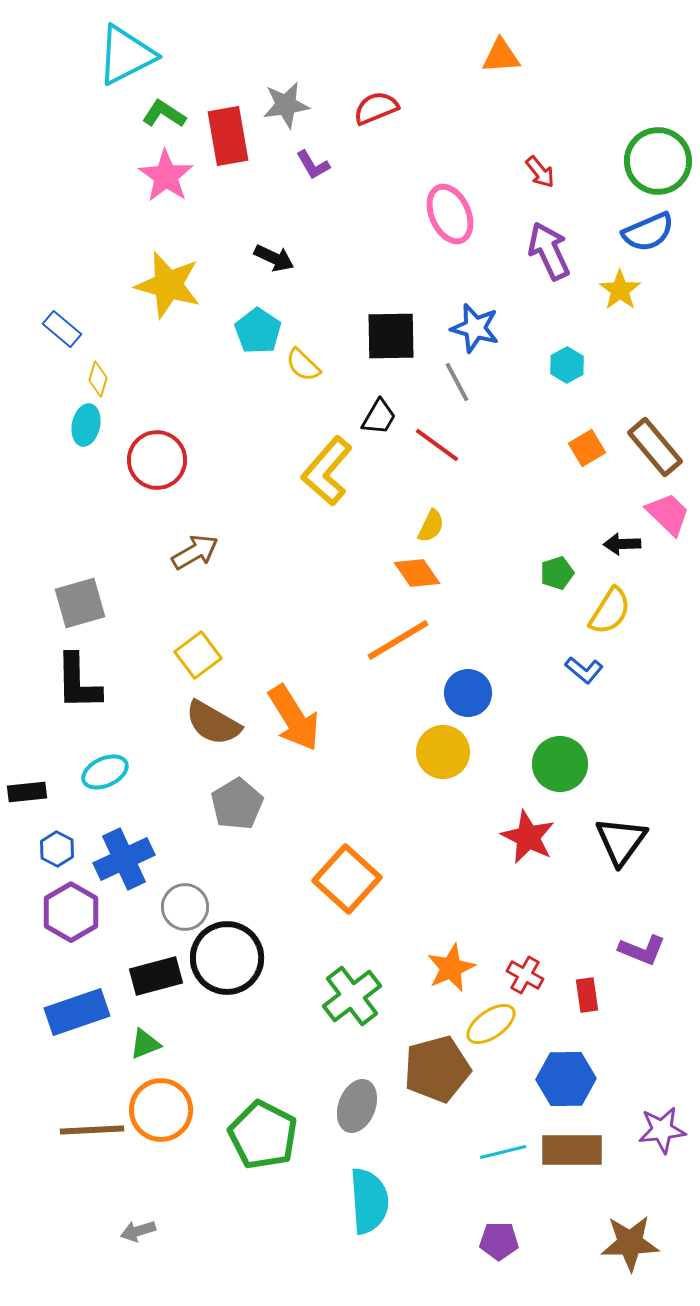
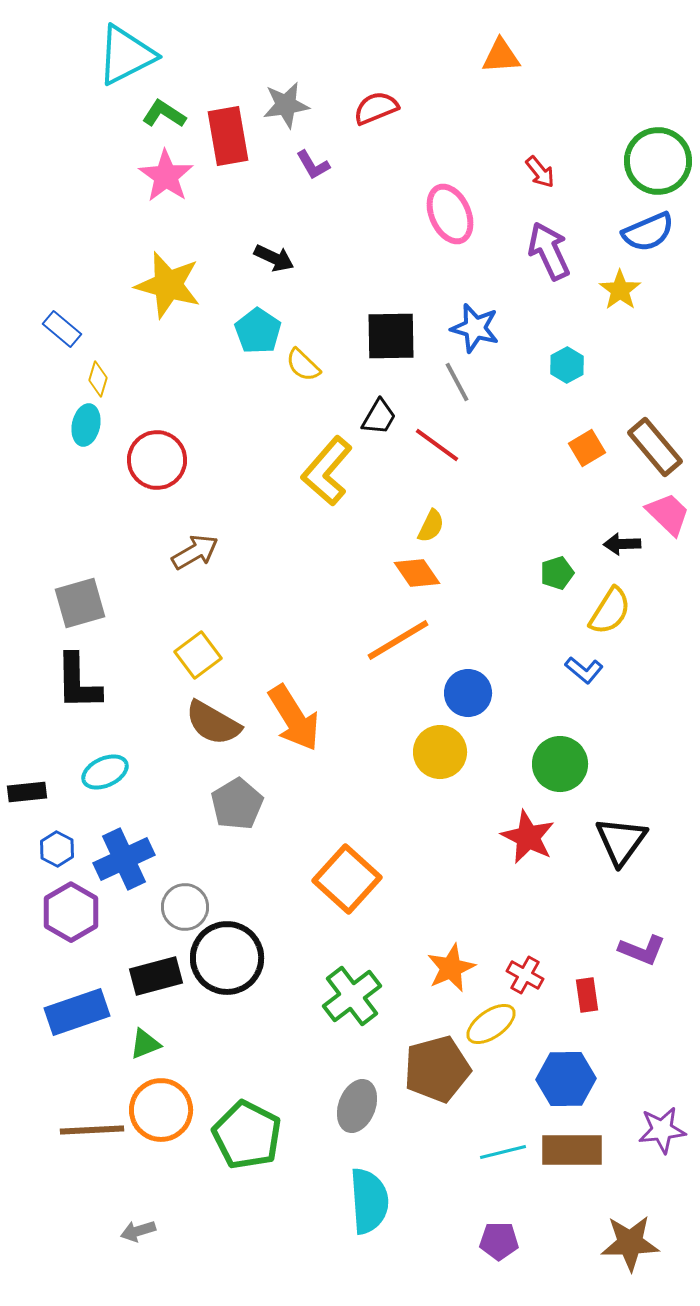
yellow circle at (443, 752): moved 3 px left
green pentagon at (263, 1135): moved 16 px left
